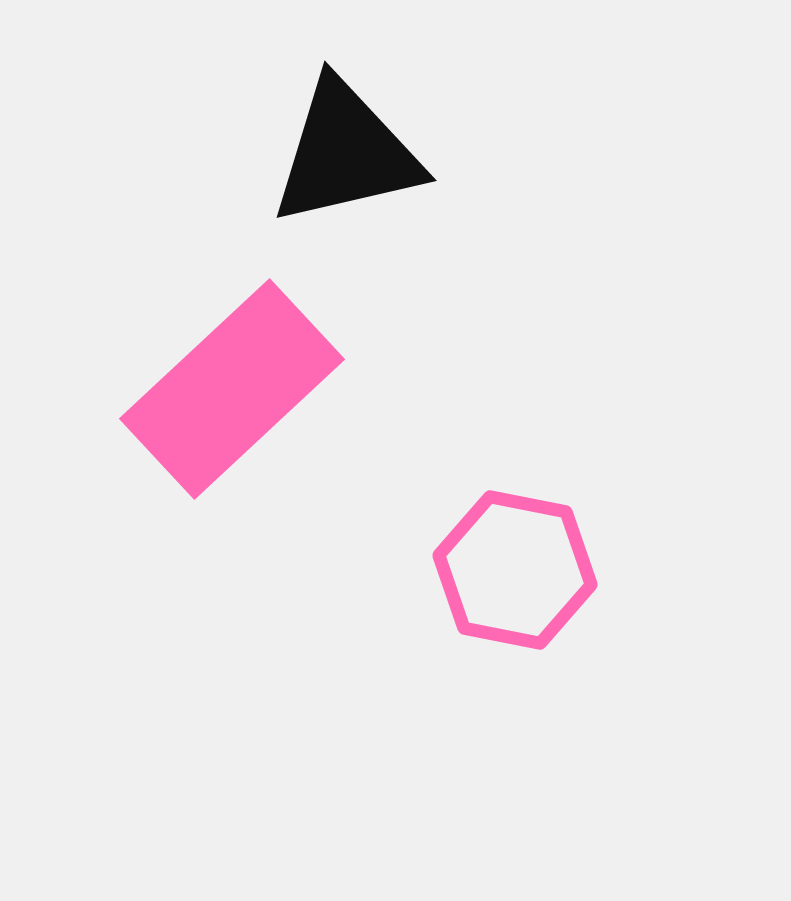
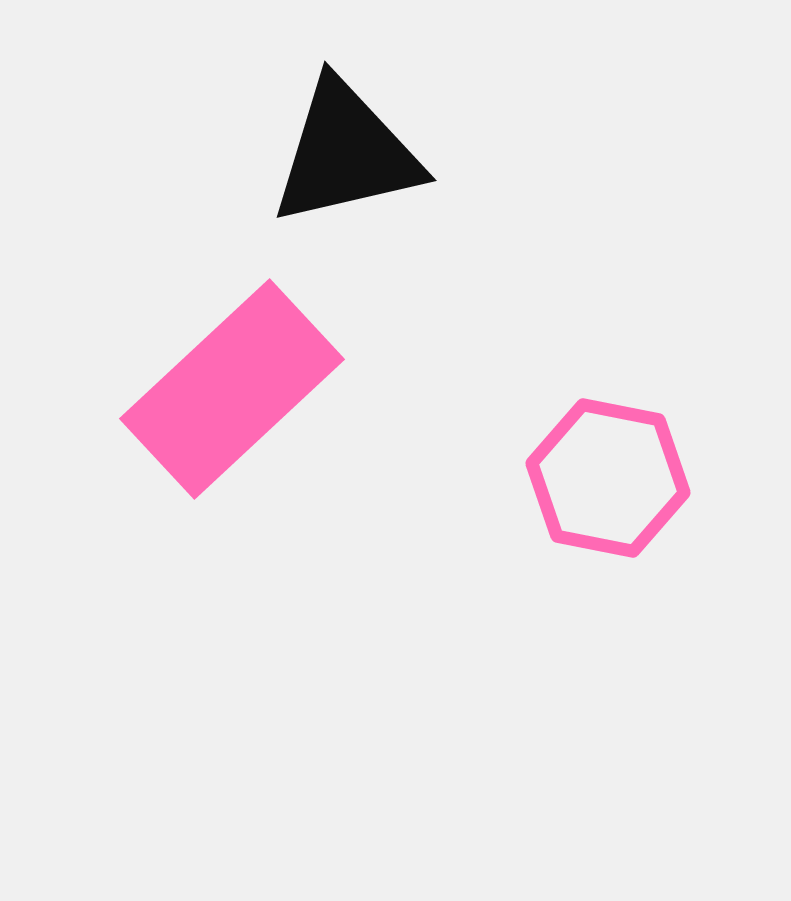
pink hexagon: moved 93 px right, 92 px up
